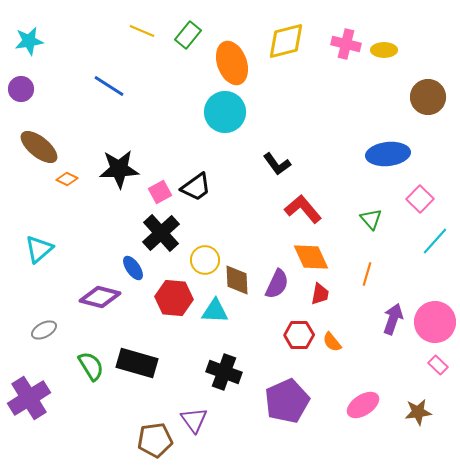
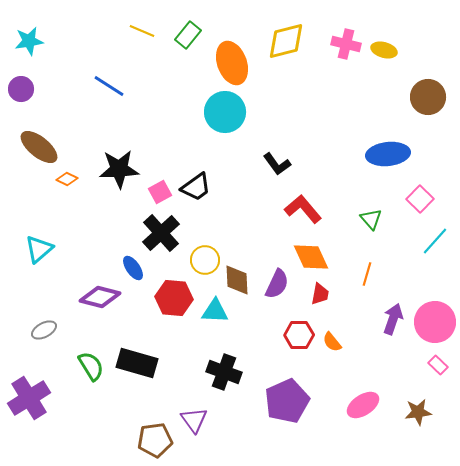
yellow ellipse at (384, 50): rotated 15 degrees clockwise
